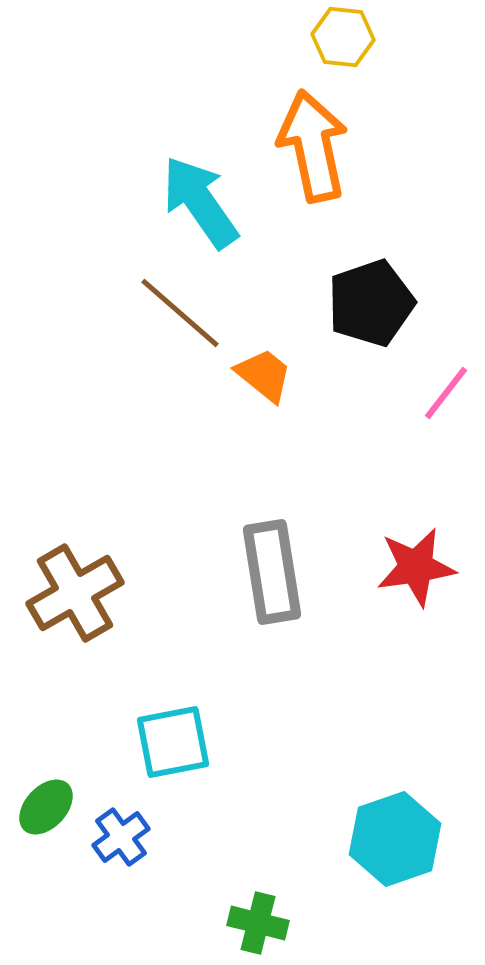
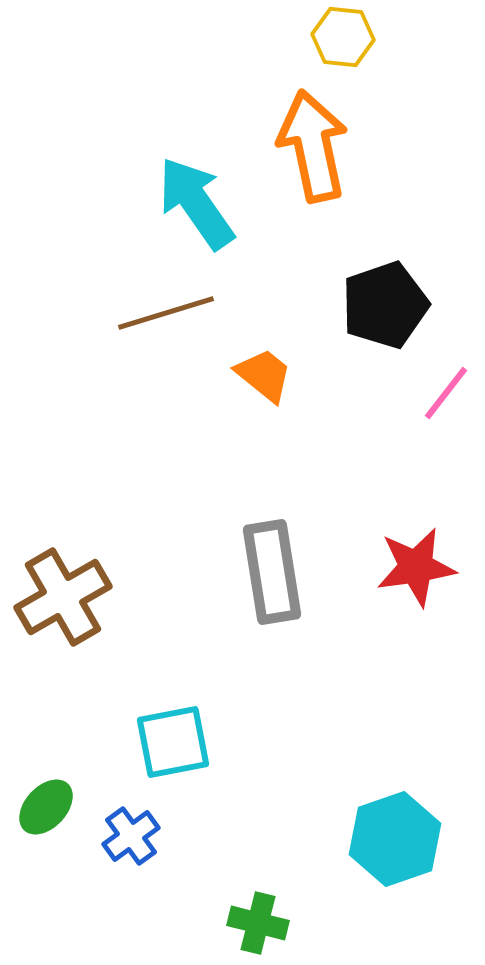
cyan arrow: moved 4 px left, 1 px down
black pentagon: moved 14 px right, 2 px down
brown line: moved 14 px left; rotated 58 degrees counterclockwise
brown cross: moved 12 px left, 4 px down
blue cross: moved 10 px right, 1 px up
